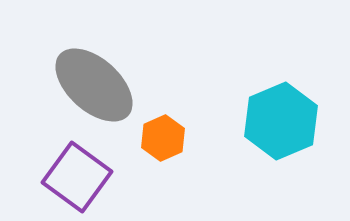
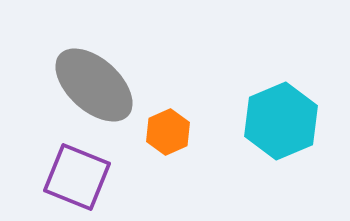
orange hexagon: moved 5 px right, 6 px up
purple square: rotated 14 degrees counterclockwise
